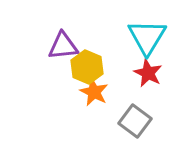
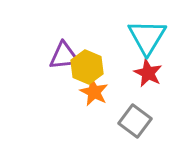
purple triangle: moved 1 px right, 10 px down
